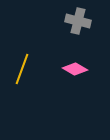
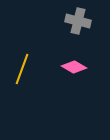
pink diamond: moved 1 px left, 2 px up
